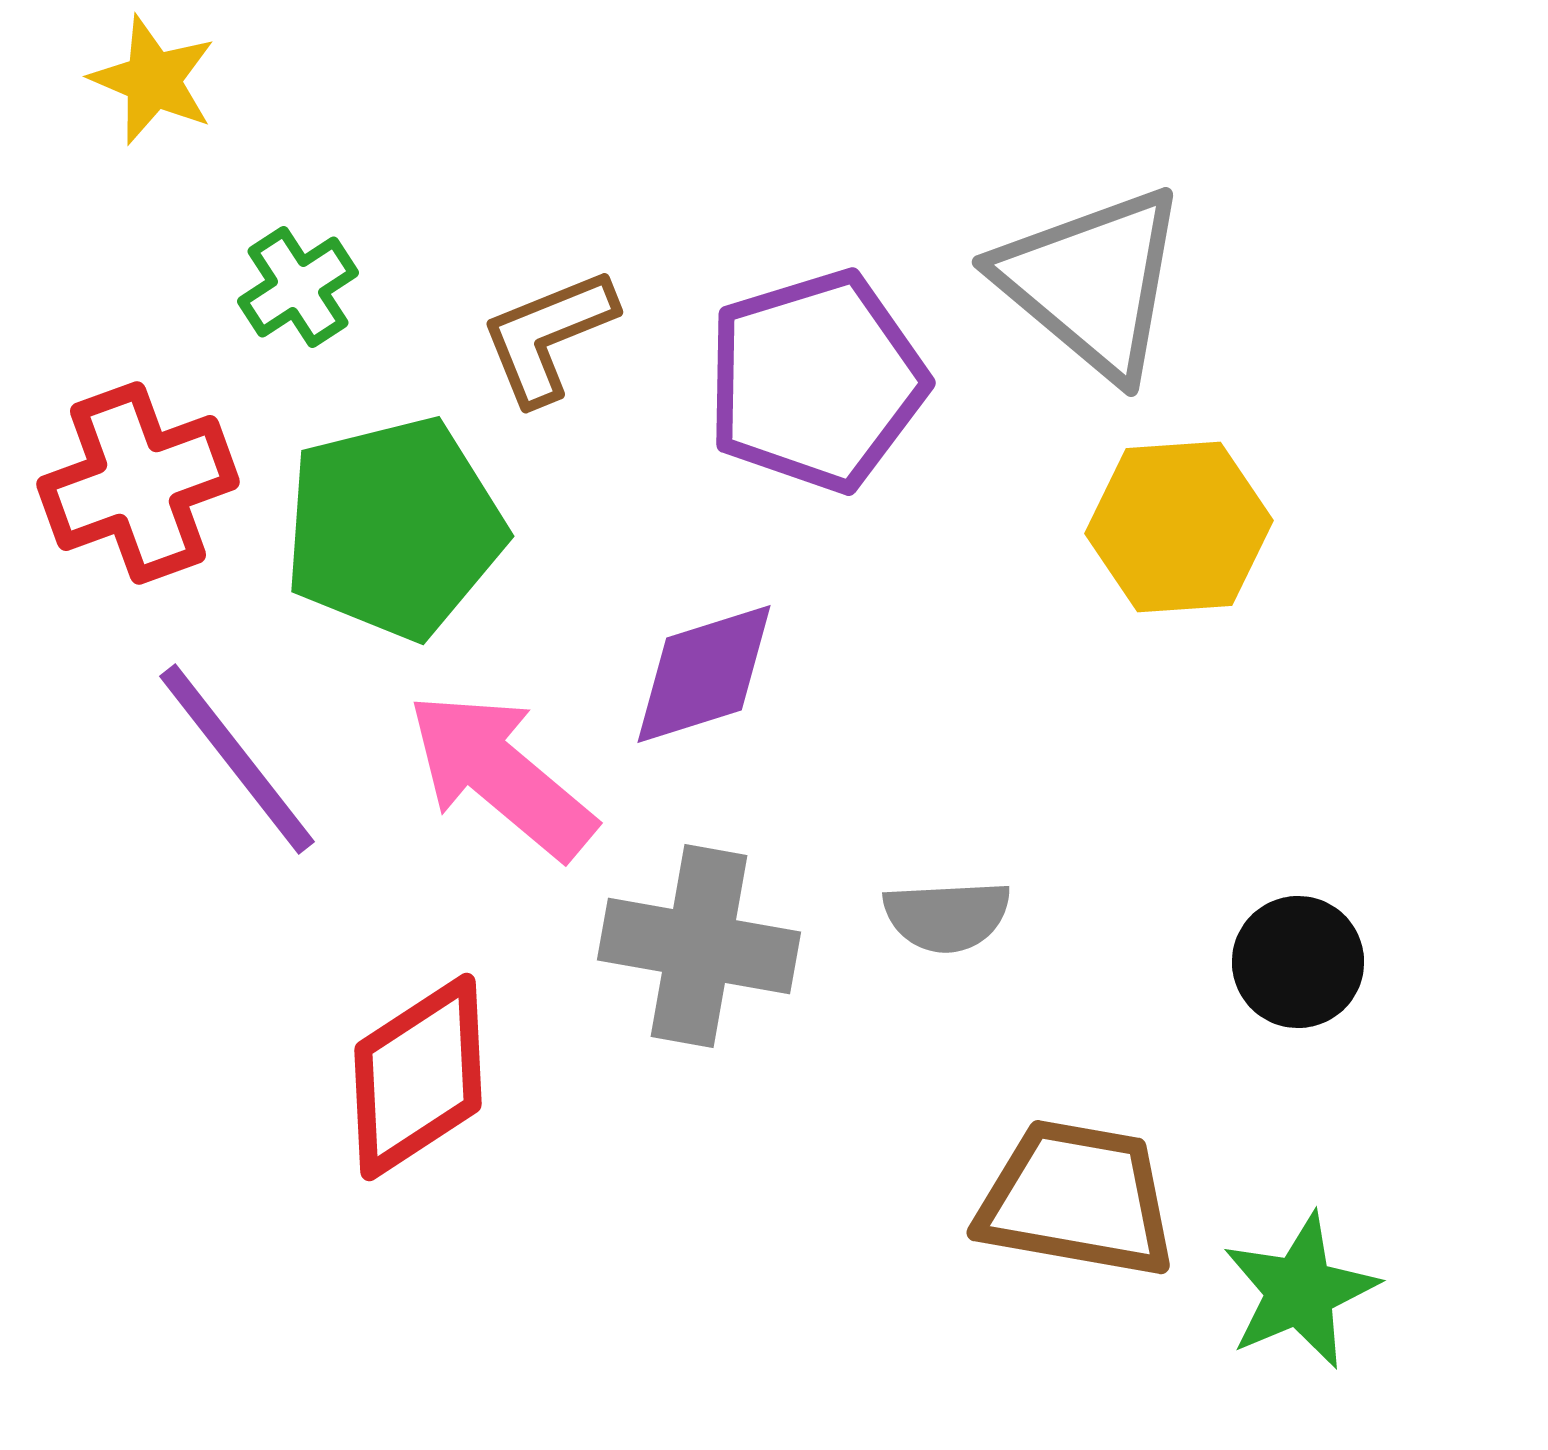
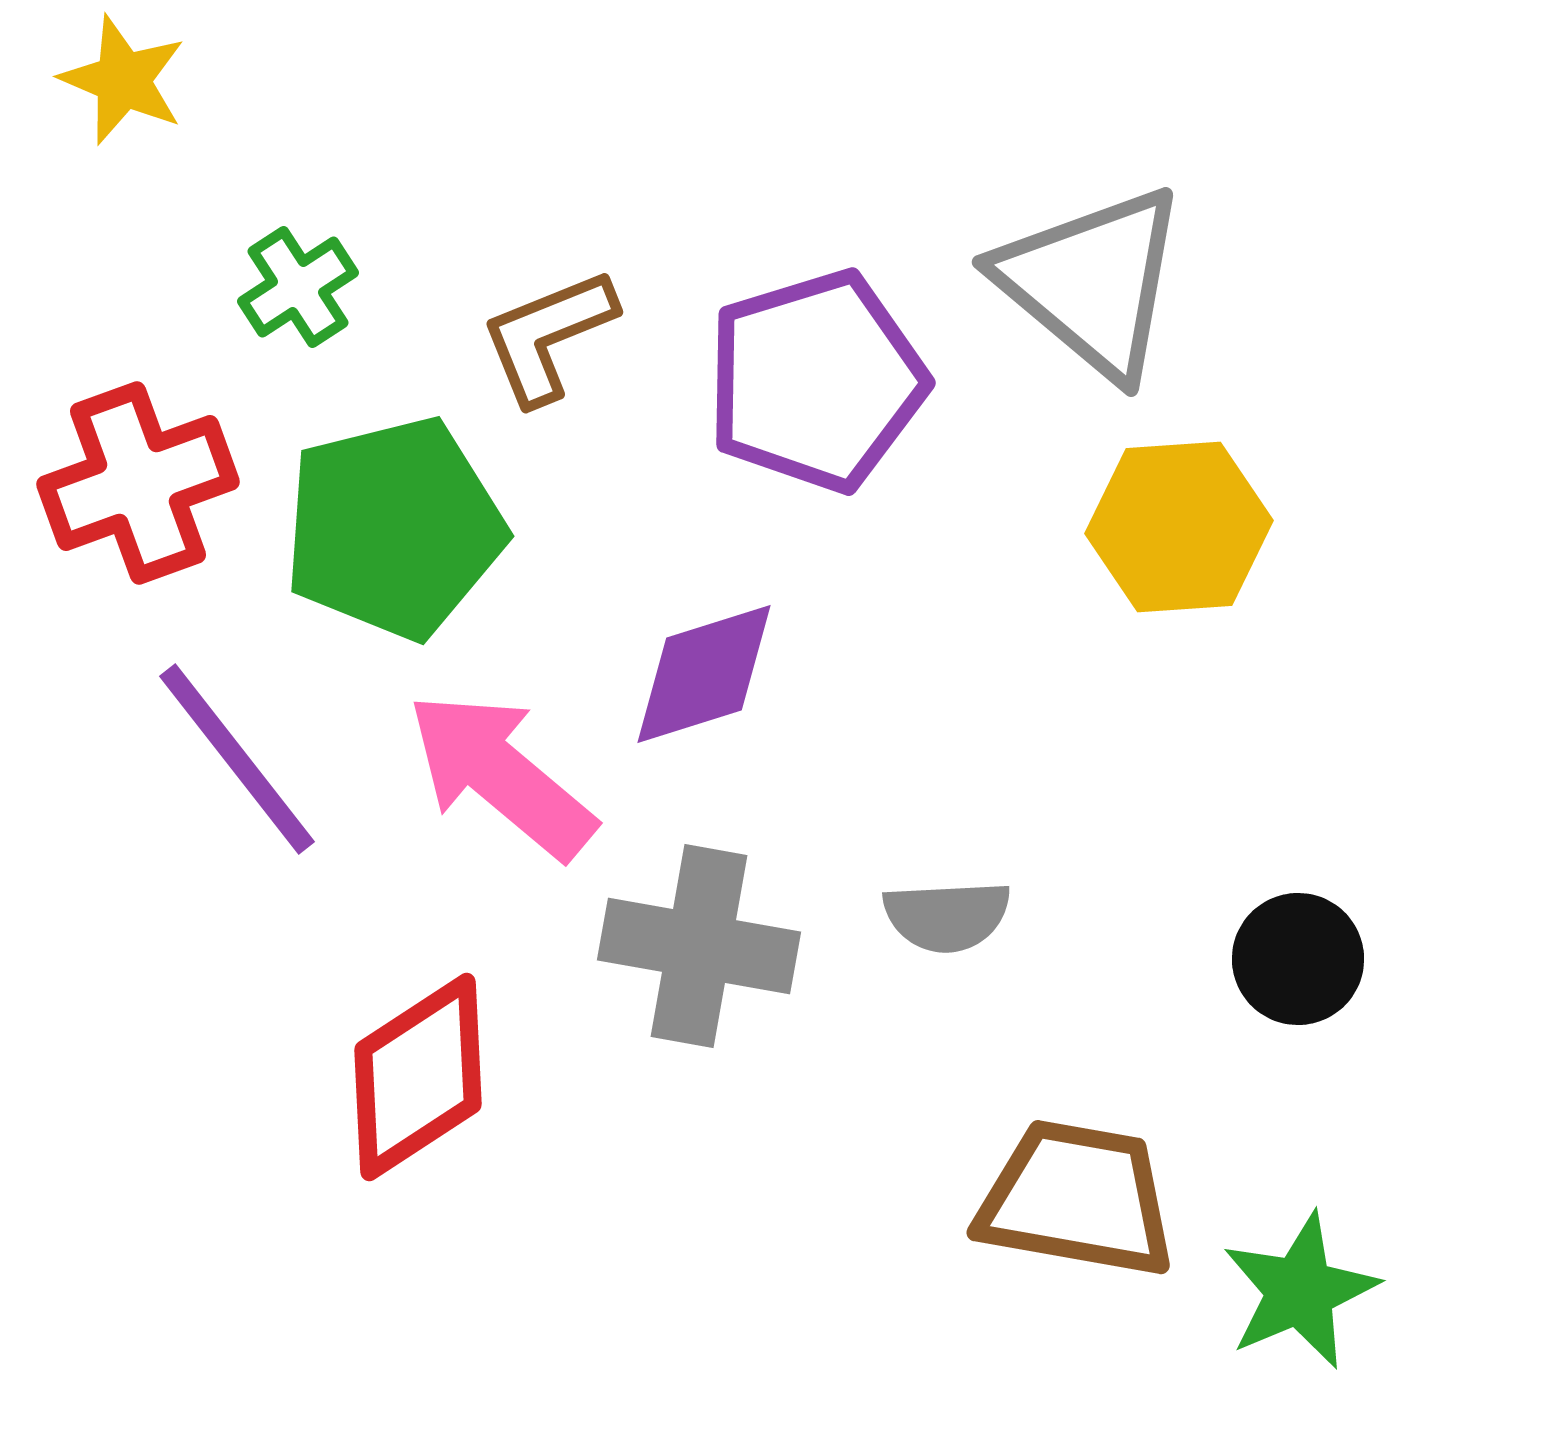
yellow star: moved 30 px left
black circle: moved 3 px up
